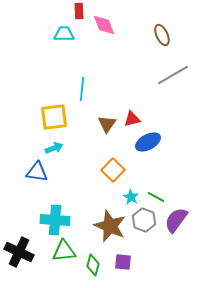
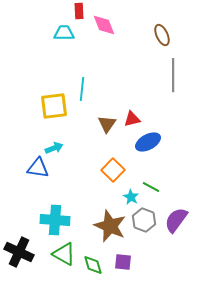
cyan trapezoid: moved 1 px up
gray line: rotated 60 degrees counterclockwise
yellow square: moved 11 px up
blue triangle: moved 1 px right, 4 px up
green line: moved 5 px left, 10 px up
green triangle: moved 3 px down; rotated 35 degrees clockwise
green diamond: rotated 30 degrees counterclockwise
